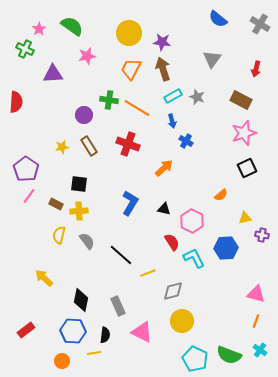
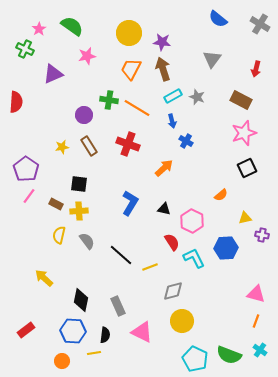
purple triangle at (53, 74): rotated 20 degrees counterclockwise
yellow line at (148, 273): moved 2 px right, 6 px up
